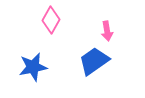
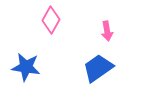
blue trapezoid: moved 4 px right, 7 px down
blue star: moved 7 px left; rotated 20 degrees clockwise
